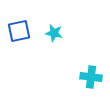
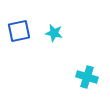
cyan cross: moved 4 px left; rotated 10 degrees clockwise
